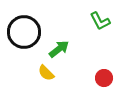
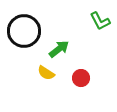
black circle: moved 1 px up
yellow semicircle: rotated 12 degrees counterclockwise
red circle: moved 23 px left
